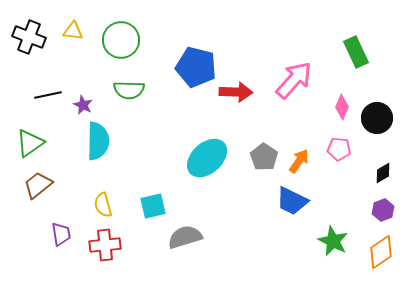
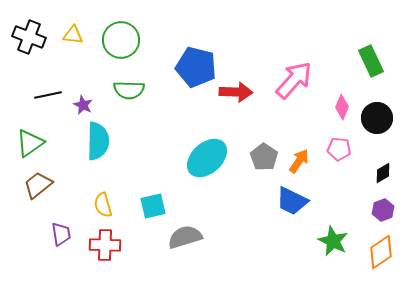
yellow triangle: moved 4 px down
green rectangle: moved 15 px right, 9 px down
red cross: rotated 8 degrees clockwise
